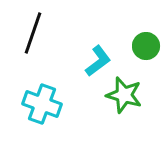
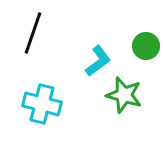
cyan cross: rotated 6 degrees counterclockwise
